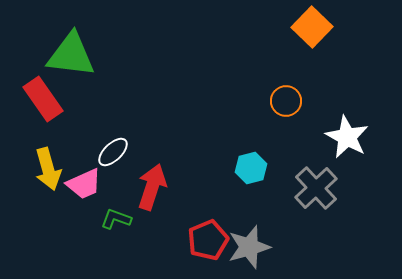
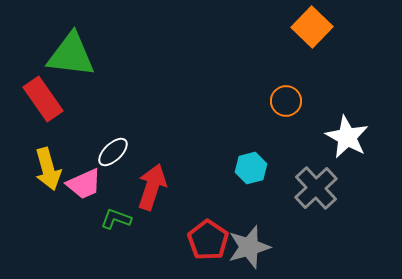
red pentagon: rotated 15 degrees counterclockwise
